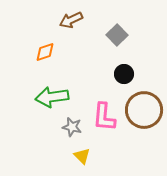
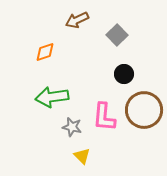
brown arrow: moved 6 px right
